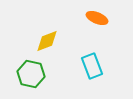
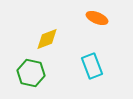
yellow diamond: moved 2 px up
green hexagon: moved 1 px up
